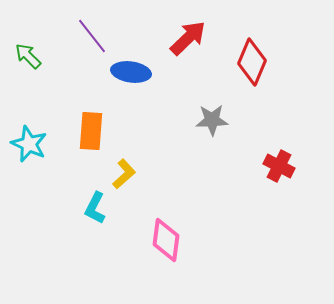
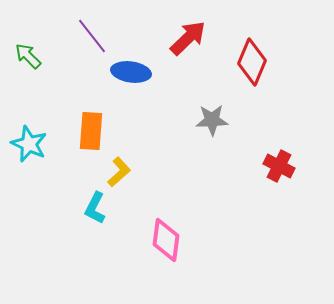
yellow L-shape: moved 5 px left, 2 px up
